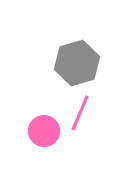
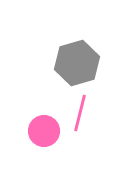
pink line: rotated 9 degrees counterclockwise
